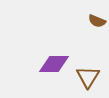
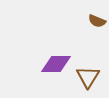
purple diamond: moved 2 px right
